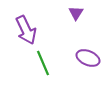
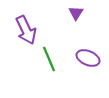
green line: moved 6 px right, 4 px up
